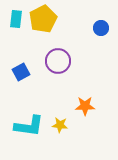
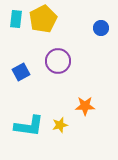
yellow star: rotated 21 degrees counterclockwise
